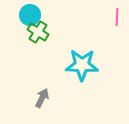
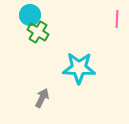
pink line: moved 2 px down
cyan star: moved 3 px left, 3 px down
